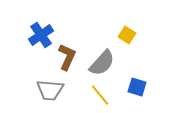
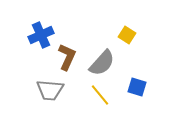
blue cross: rotated 10 degrees clockwise
